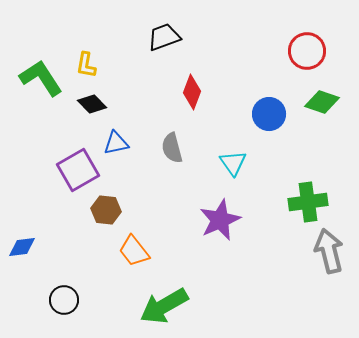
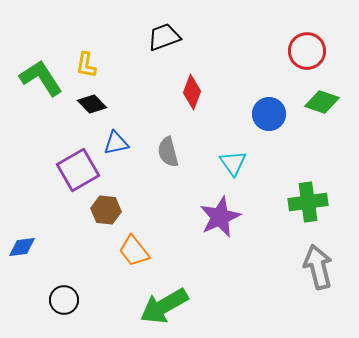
gray semicircle: moved 4 px left, 4 px down
purple star: moved 3 px up
gray arrow: moved 11 px left, 16 px down
